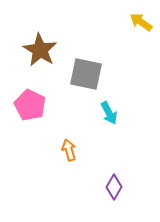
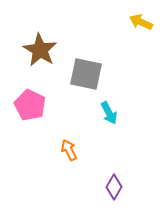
yellow arrow: rotated 10 degrees counterclockwise
orange arrow: rotated 10 degrees counterclockwise
